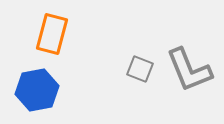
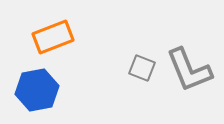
orange rectangle: moved 1 px right, 3 px down; rotated 54 degrees clockwise
gray square: moved 2 px right, 1 px up
